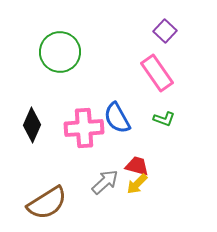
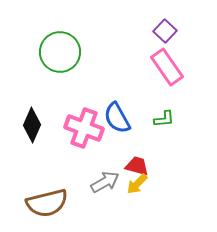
pink rectangle: moved 10 px right, 6 px up
green L-shape: rotated 25 degrees counterclockwise
pink cross: rotated 24 degrees clockwise
gray arrow: rotated 12 degrees clockwise
brown semicircle: rotated 18 degrees clockwise
